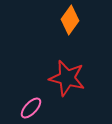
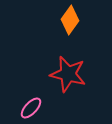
red star: moved 1 px right, 4 px up
